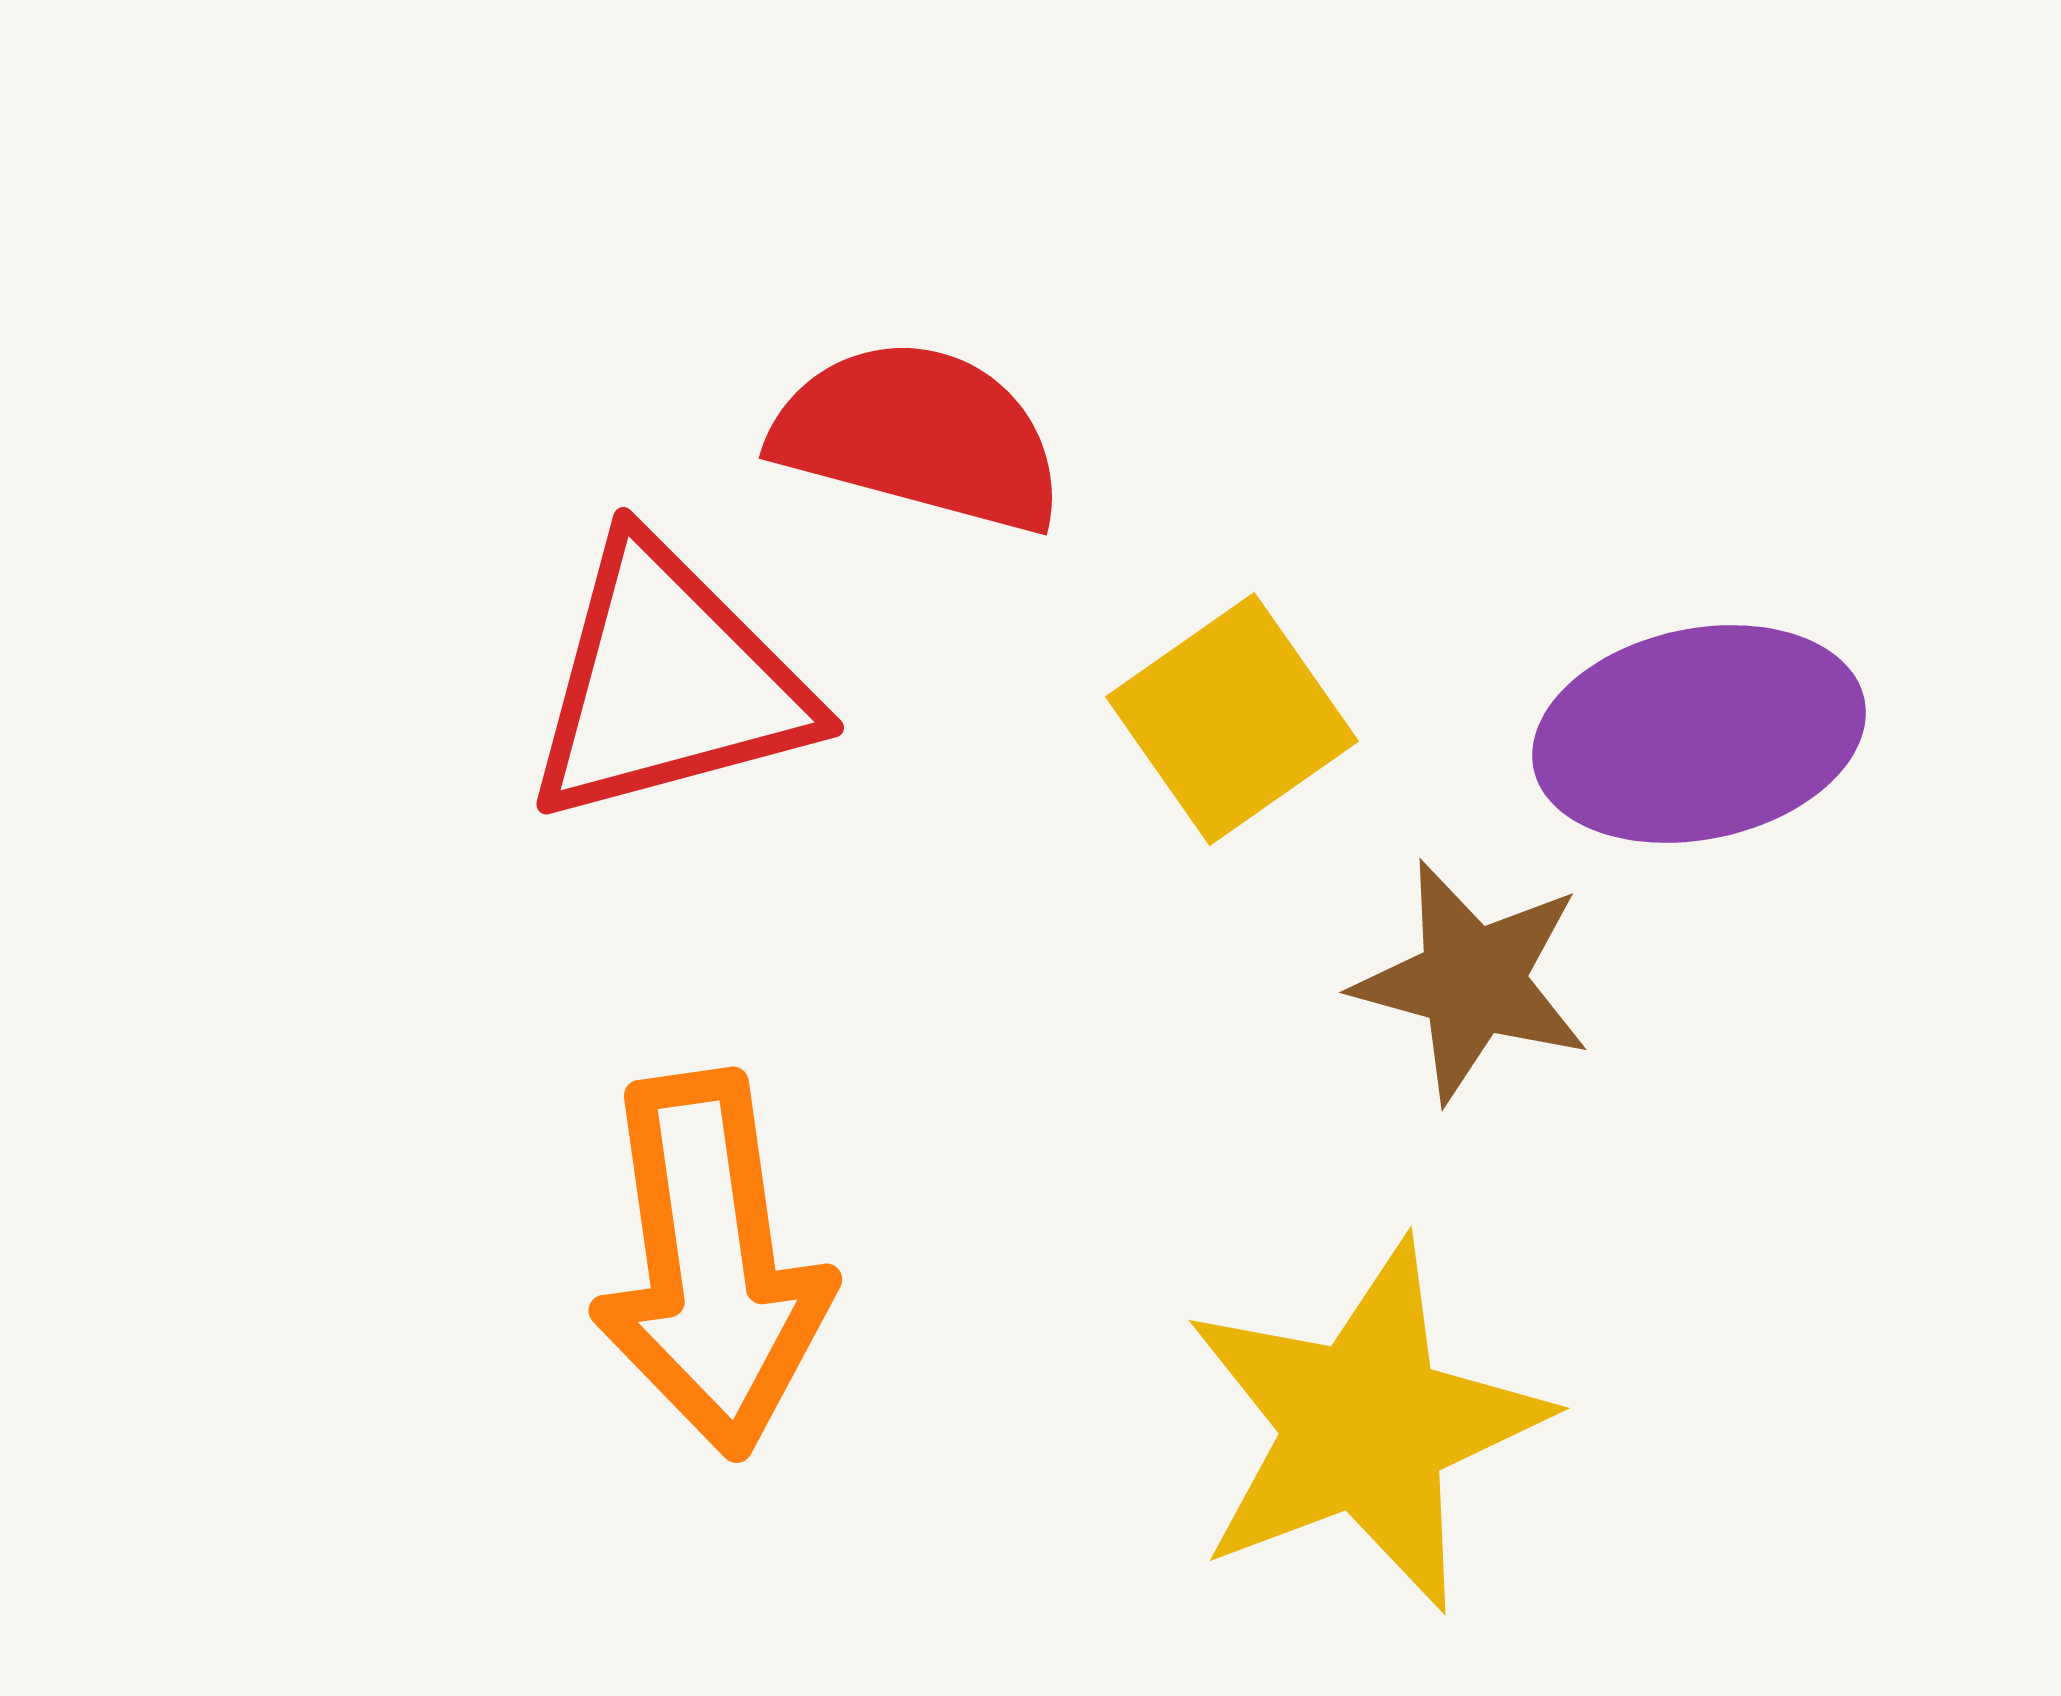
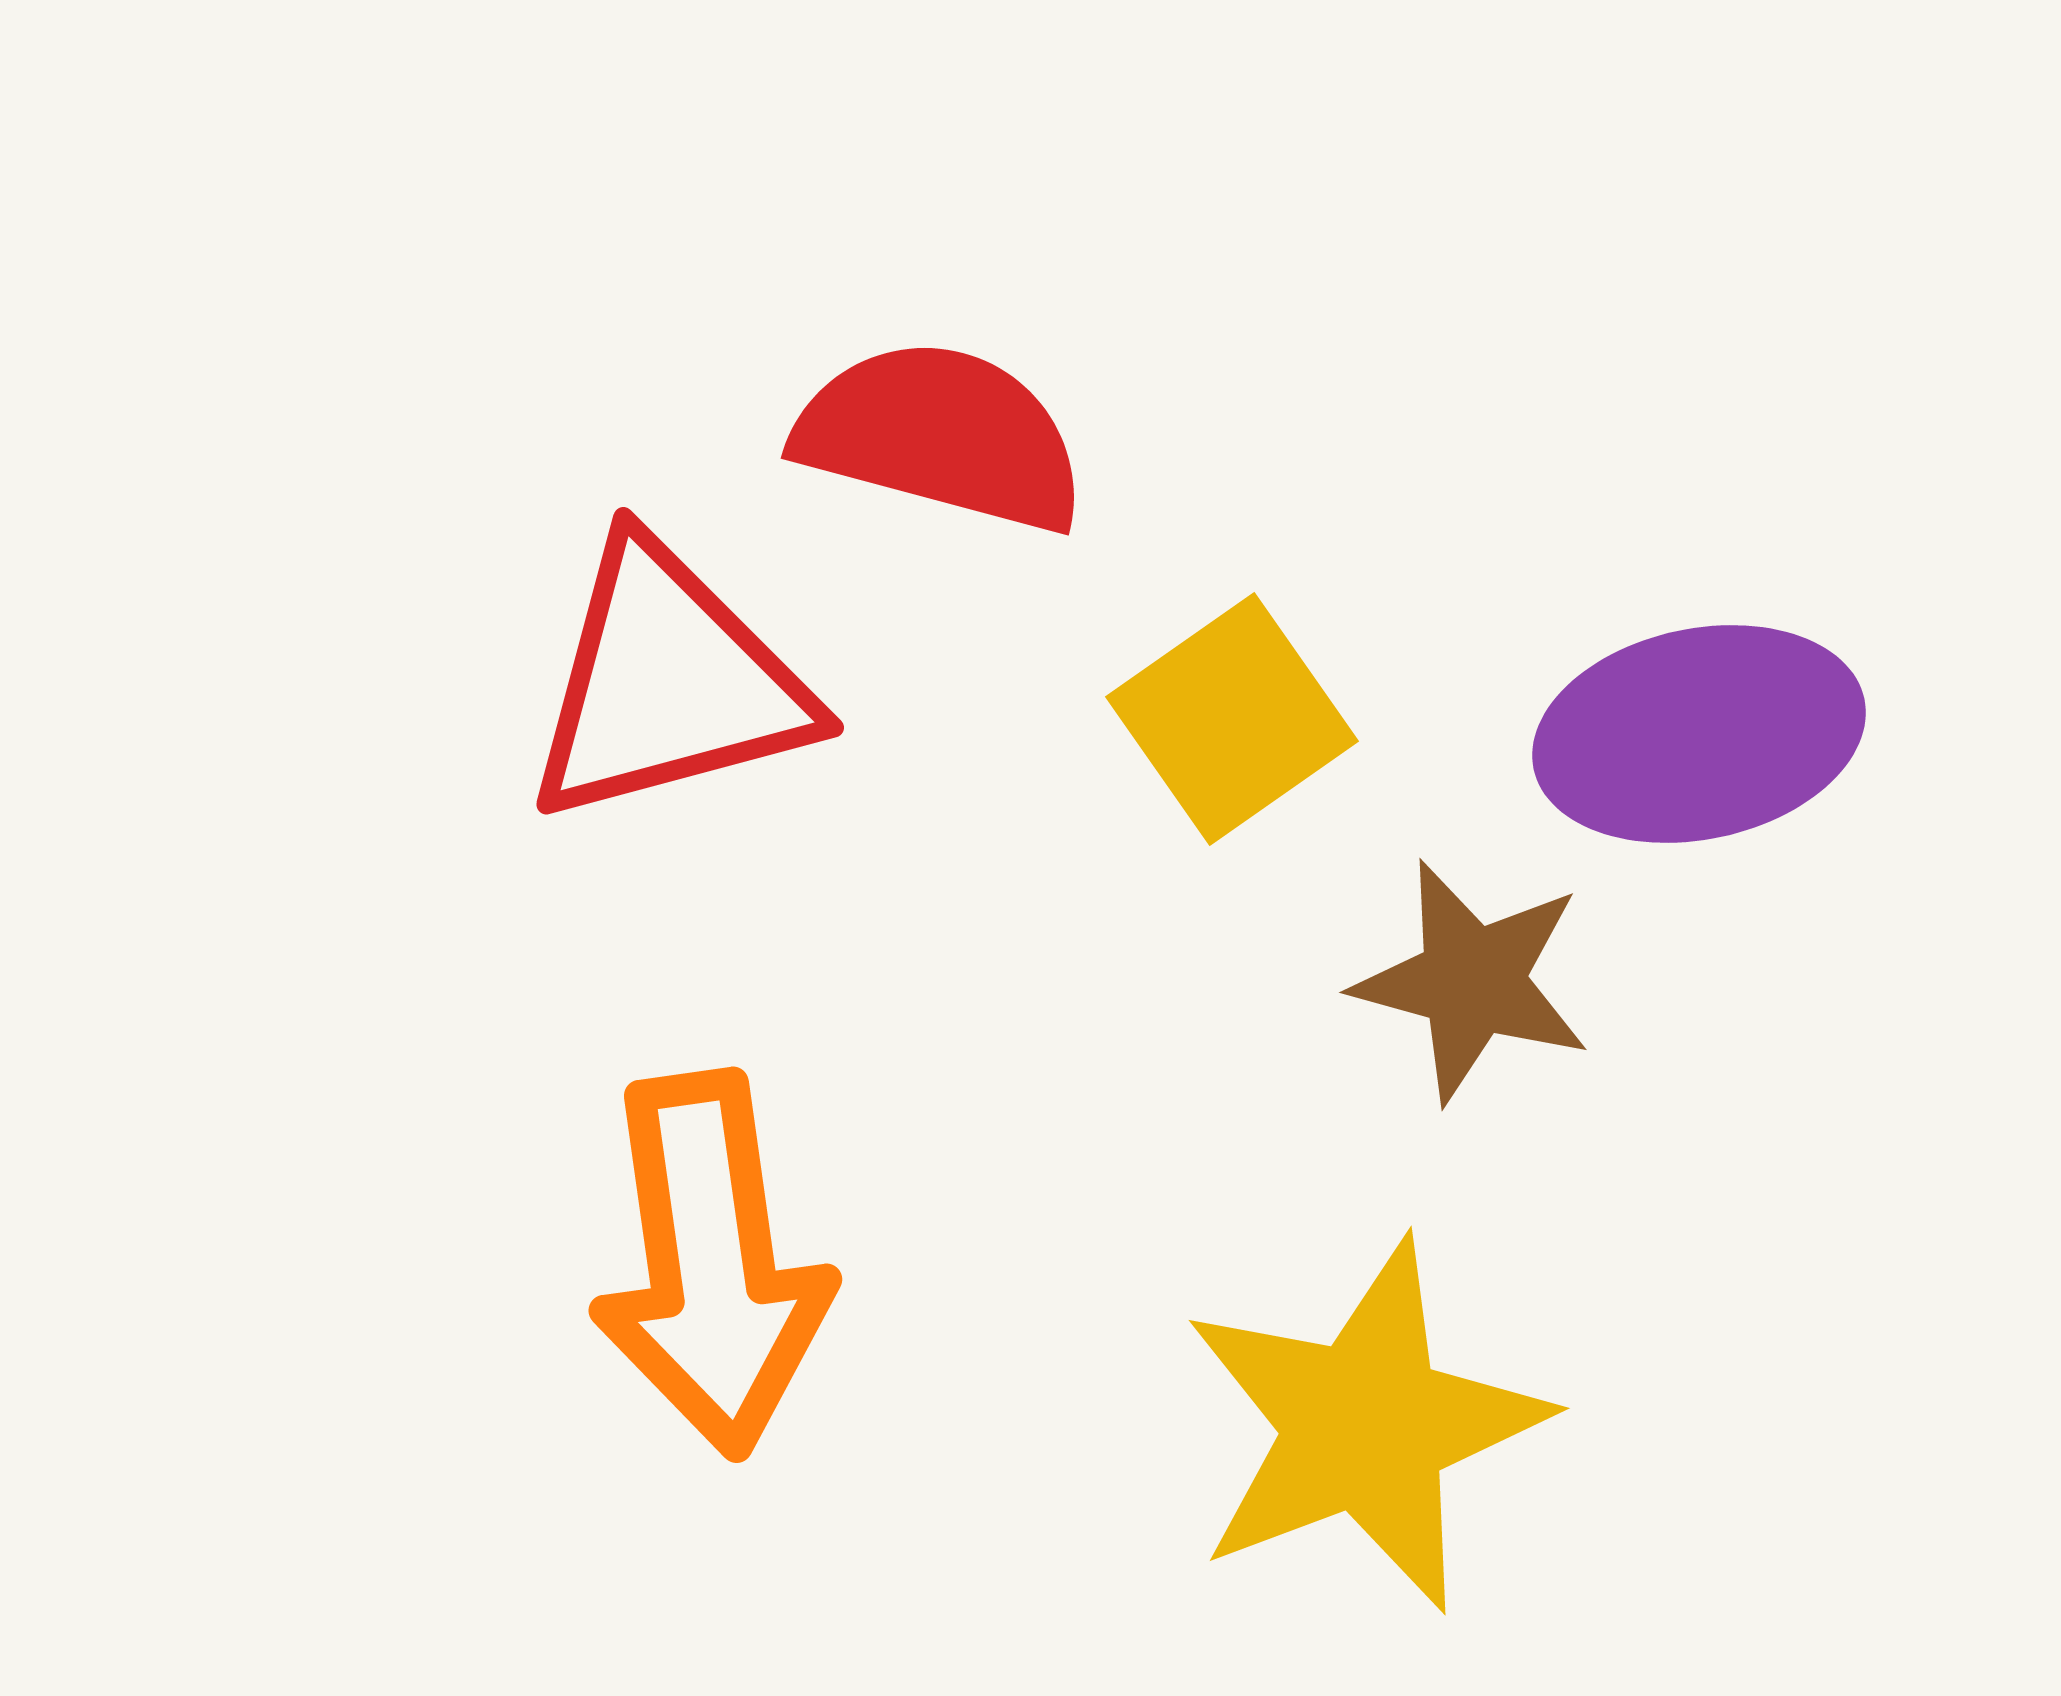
red semicircle: moved 22 px right
